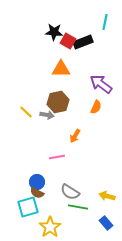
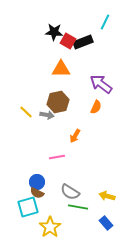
cyan line: rotated 14 degrees clockwise
